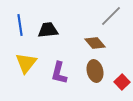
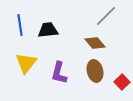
gray line: moved 5 px left
